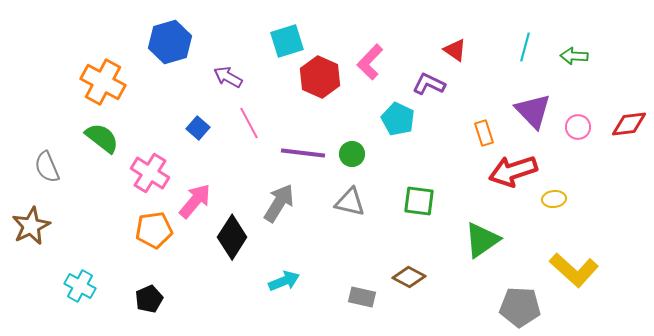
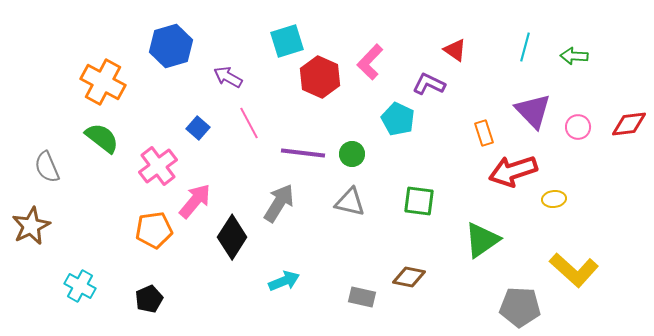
blue hexagon: moved 1 px right, 4 px down
pink cross: moved 8 px right, 7 px up; rotated 21 degrees clockwise
brown diamond: rotated 16 degrees counterclockwise
